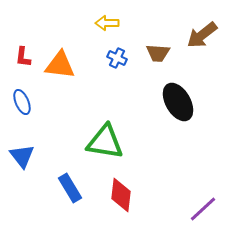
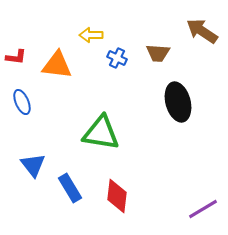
yellow arrow: moved 16 px left, 12 px down
brown arrow: moved 4 px up; rotated 72 degrees clockwise
red L-shape: moved 7 px left; rotated 90 degrees counterclockwise
orange triangle: moved 3 px left
black ellipse: rotated 15 degrees clockwise
green triangle: moved 4 px left, 9 px up
blue triangle: moved 11 px right, 9 px down
red diamond: moved 4 px left, 1 px down
purple line: rotated 12 degrees clockwise
